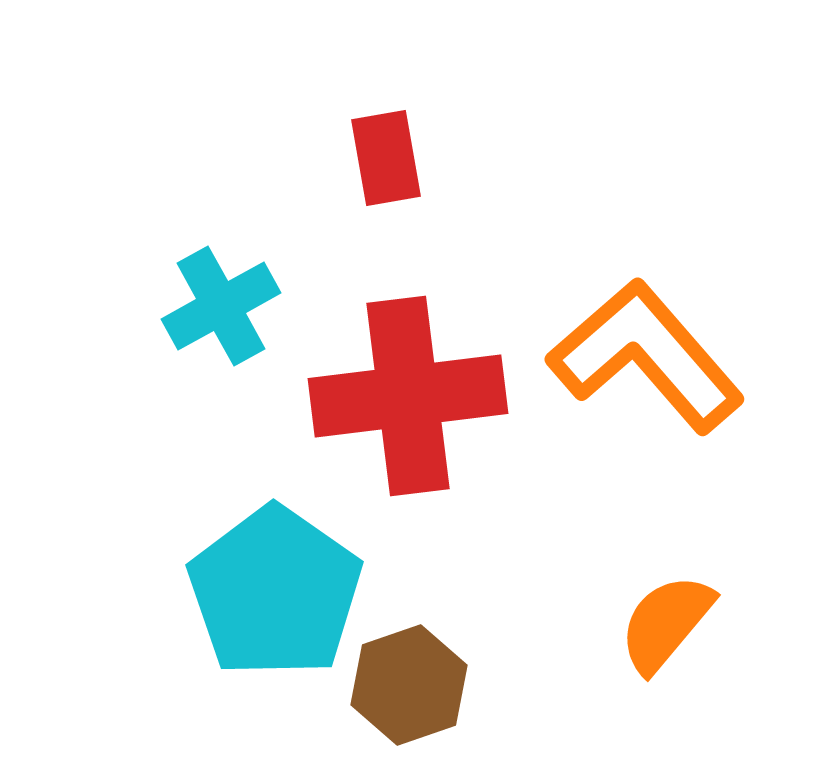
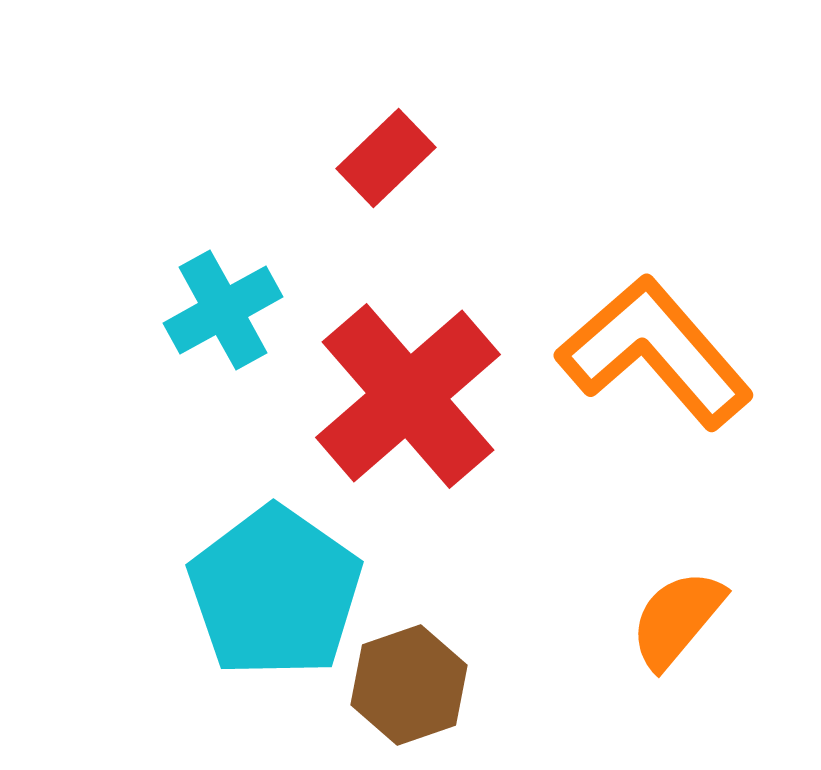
red rectangle: rotated 56 degrees clockwise
cyan cross: moved 2 px right, 4 px down
orange L-shape: moved 9 px right, 4 px up
red cross: rotated 34 degrees counterclockwise
orange semicircle: moved 11 px right, 4 px up
